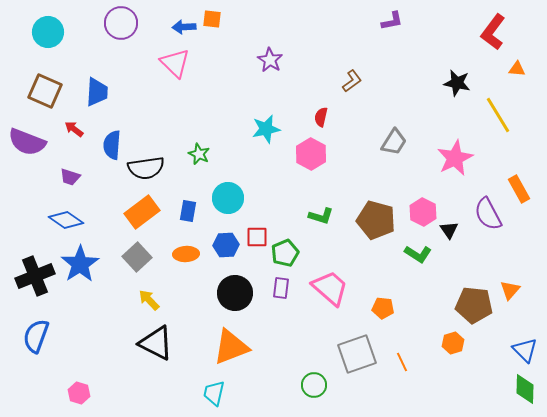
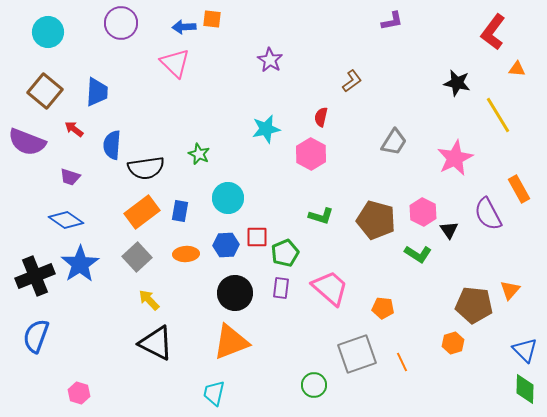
brown square at (45, 91): rotated 16 degrees clockwise
blue rectangle at (188, 211): moved 8 px left
orange triangle at (231, 347): moved 5 px up
